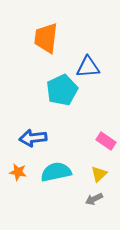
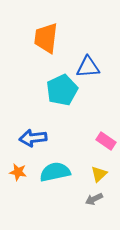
cyan semicircle: moved 1 px left
